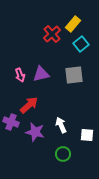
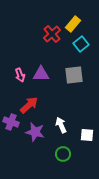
purple triangle: rotated 12 degrees clockwise
